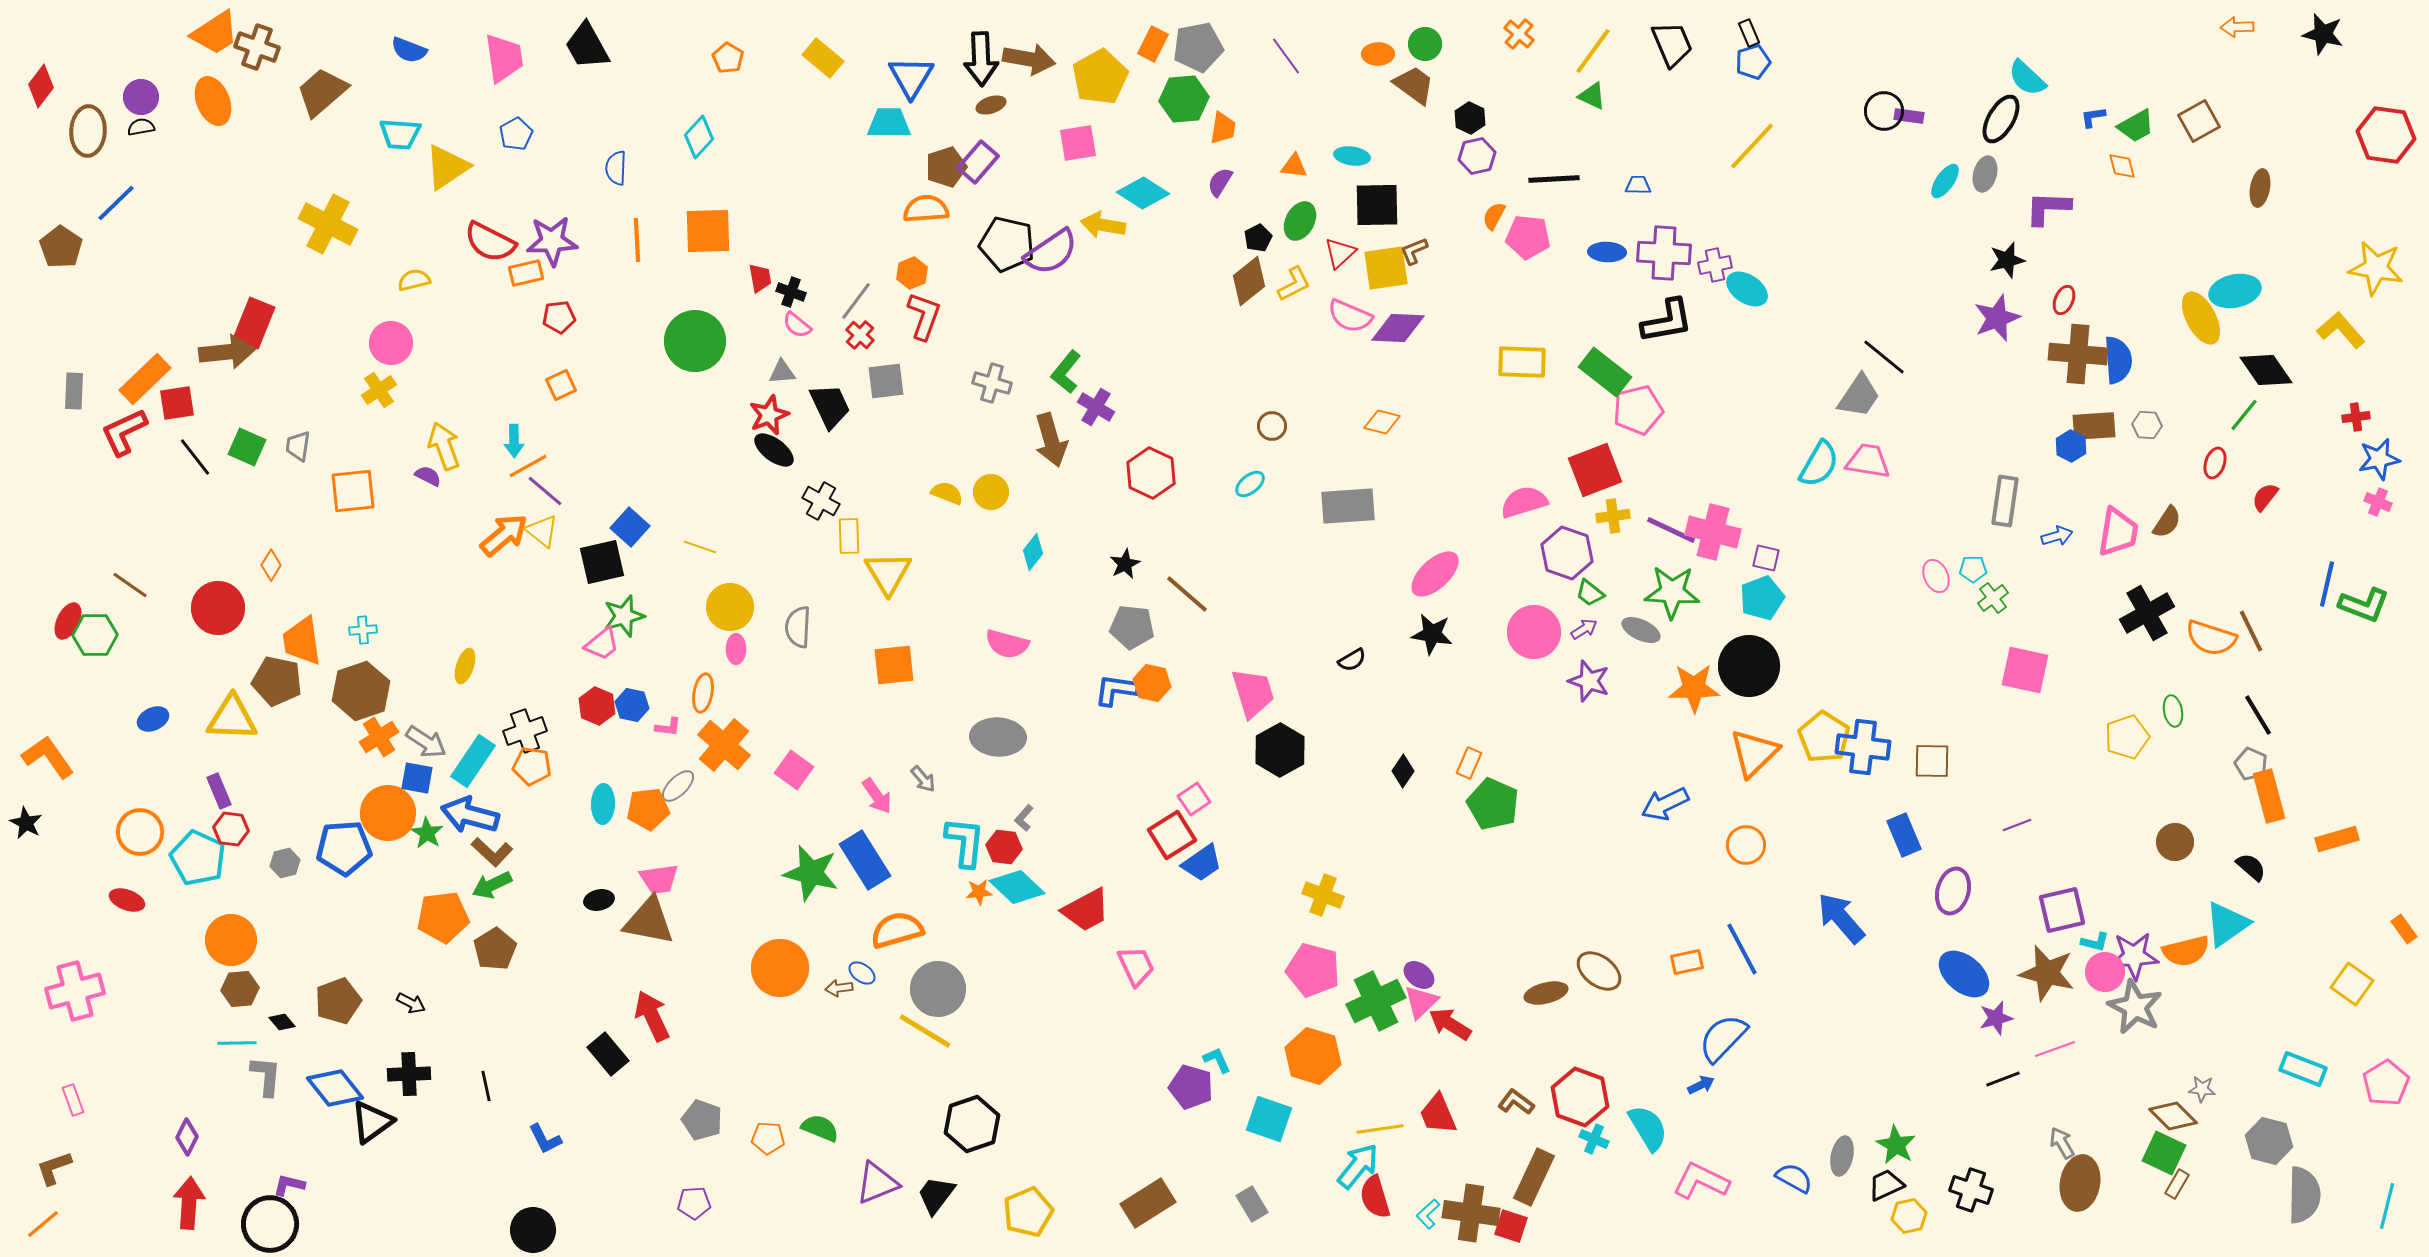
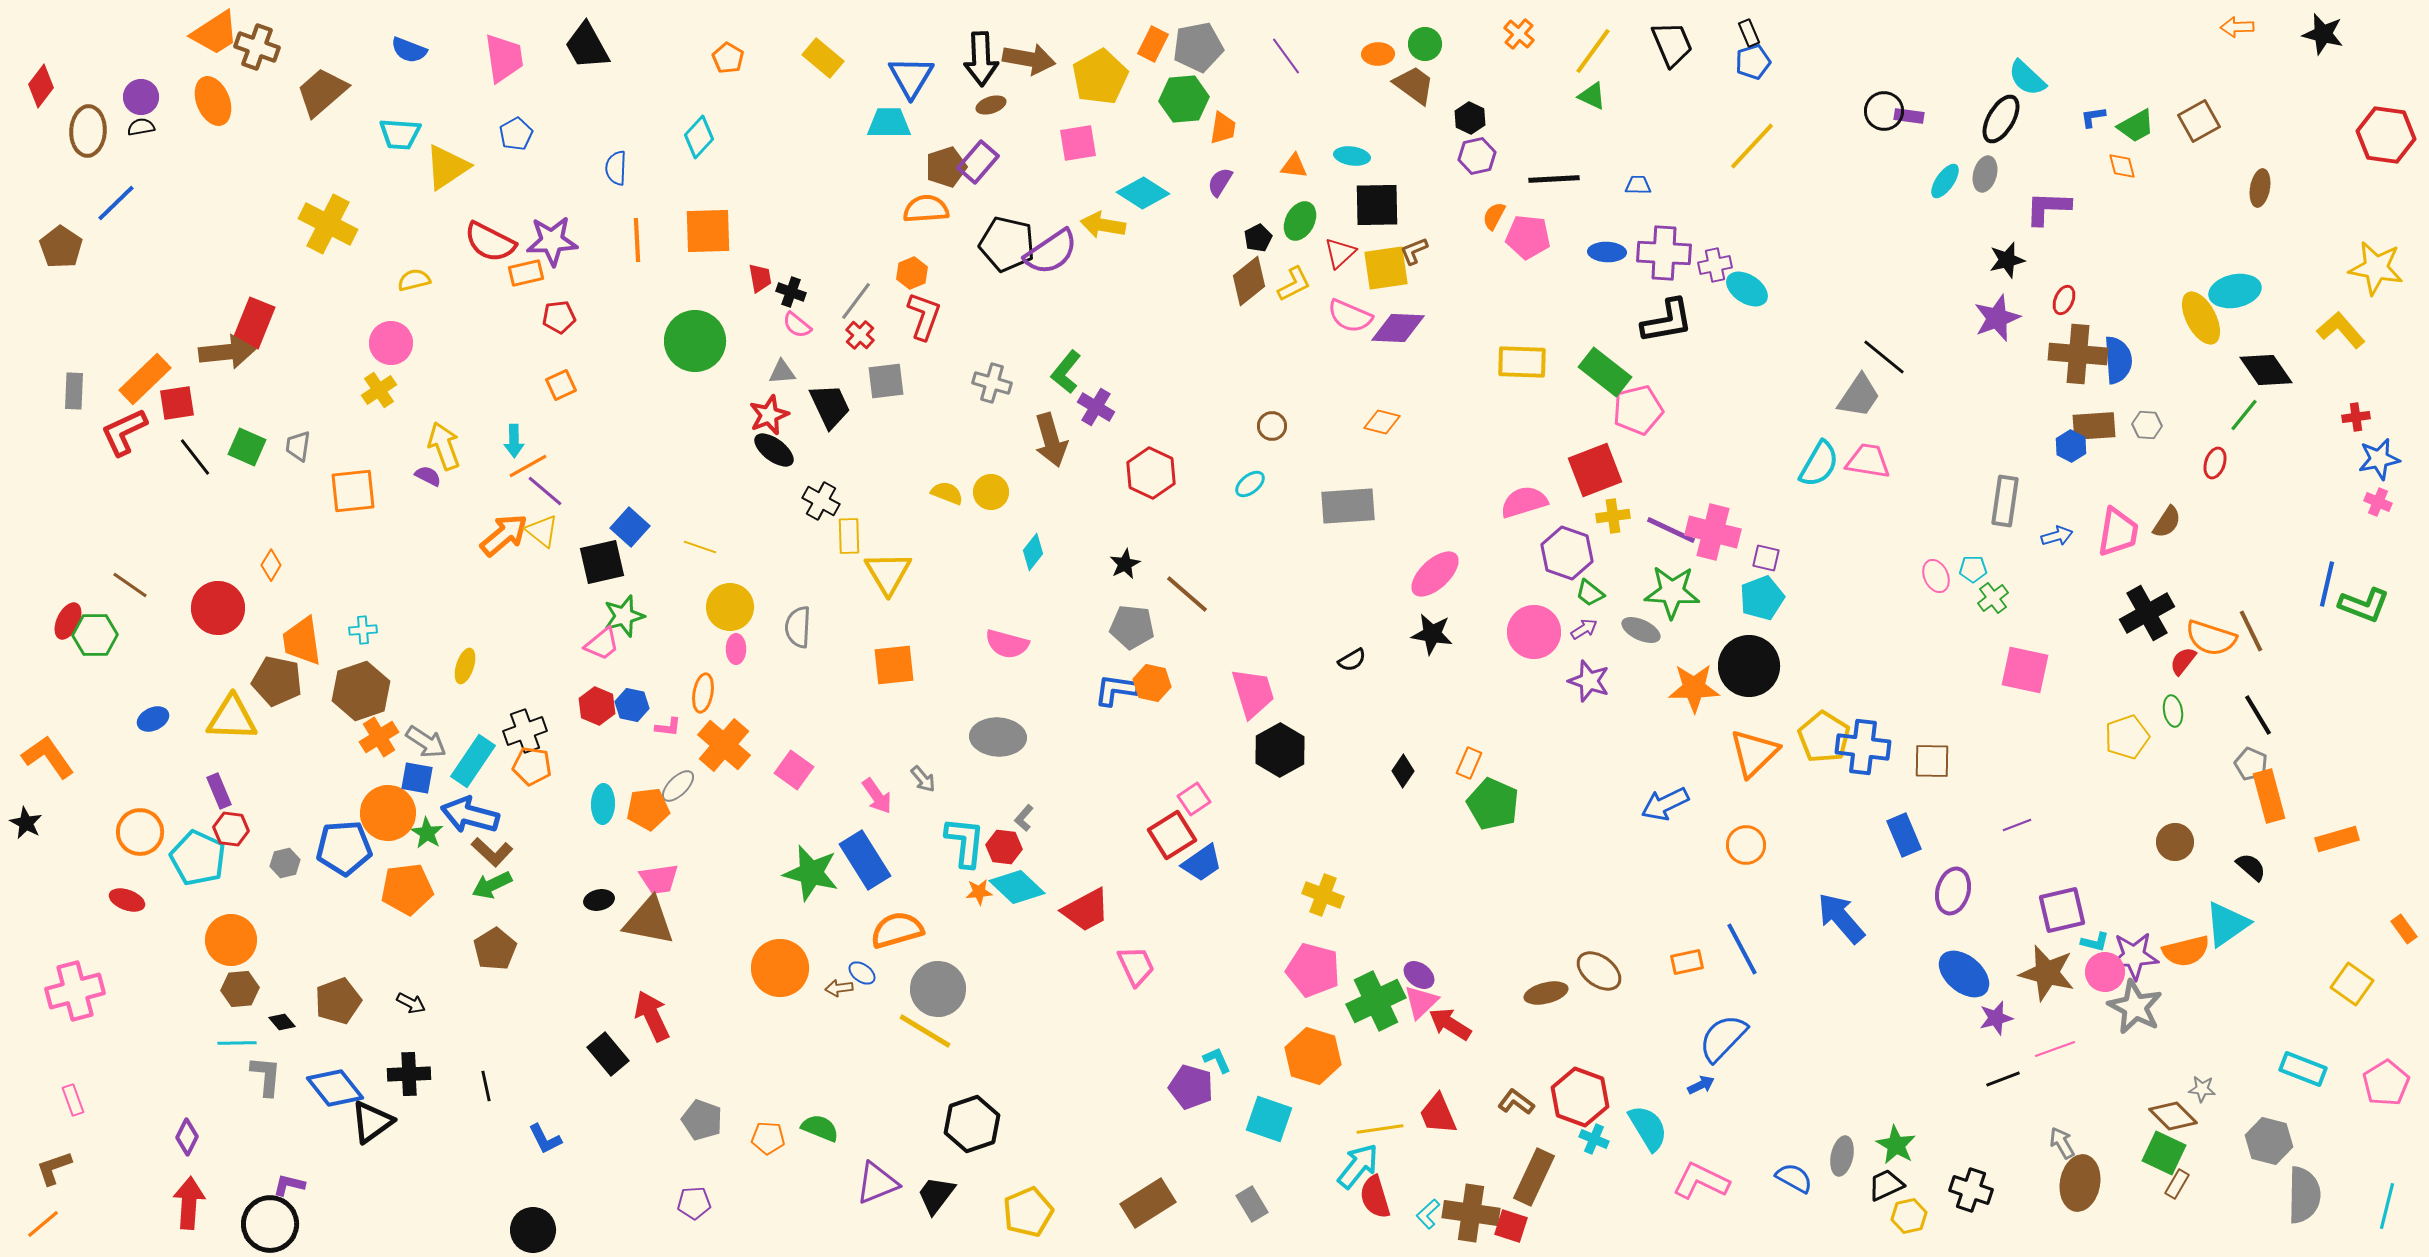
red semicircle at (2265, 497): moved 82 px left, 164 px down
orange pentagon at (443, 917): moved 36 px left, 28 px up
